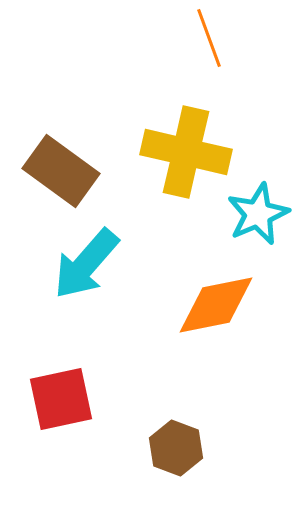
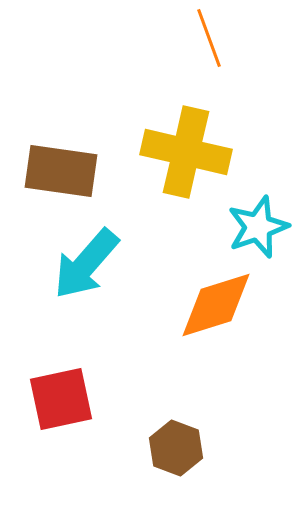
brown rectangle: rotated 28 degrees counterclockwise
cyan star: moved 13 px down; rotated 4 degrees clockwise
orange diamond: rotated 6 degrees counterclockwise
